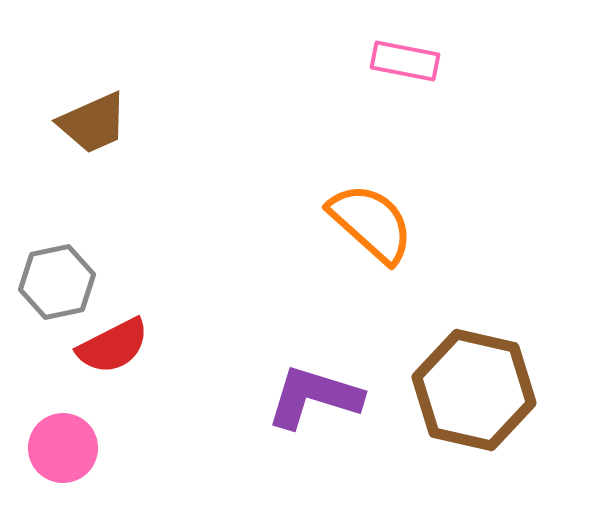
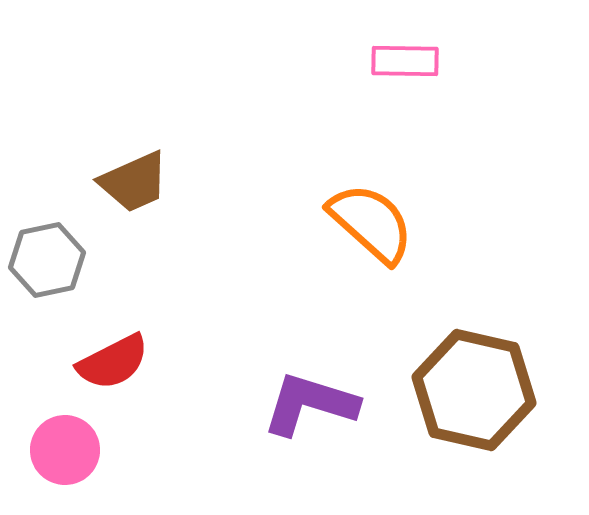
pink rectangle: rotated 10 degrees counterclockwise
brown trapezoid: moved 41 px right, 59 px down
gray hexagon: moved 10 px left, 22 px up
red semicircle: moved 16 px down
purple L-shape: moved 4 px left, 7 px down
pink circle: moved 2 px right, 2 px down
